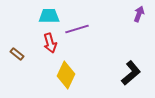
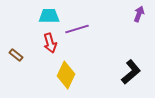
brown rectangle: moved 1 px left, 1 px down
black L-shape: moved 1 px up
